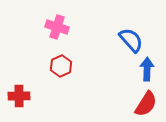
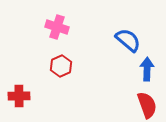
blue semicircle: moved 3 px left; rotated 8 degrees counterclockwise
red semicircle: moved 1 px right, 1 px down; rotated 52 degrees counterclockwise
